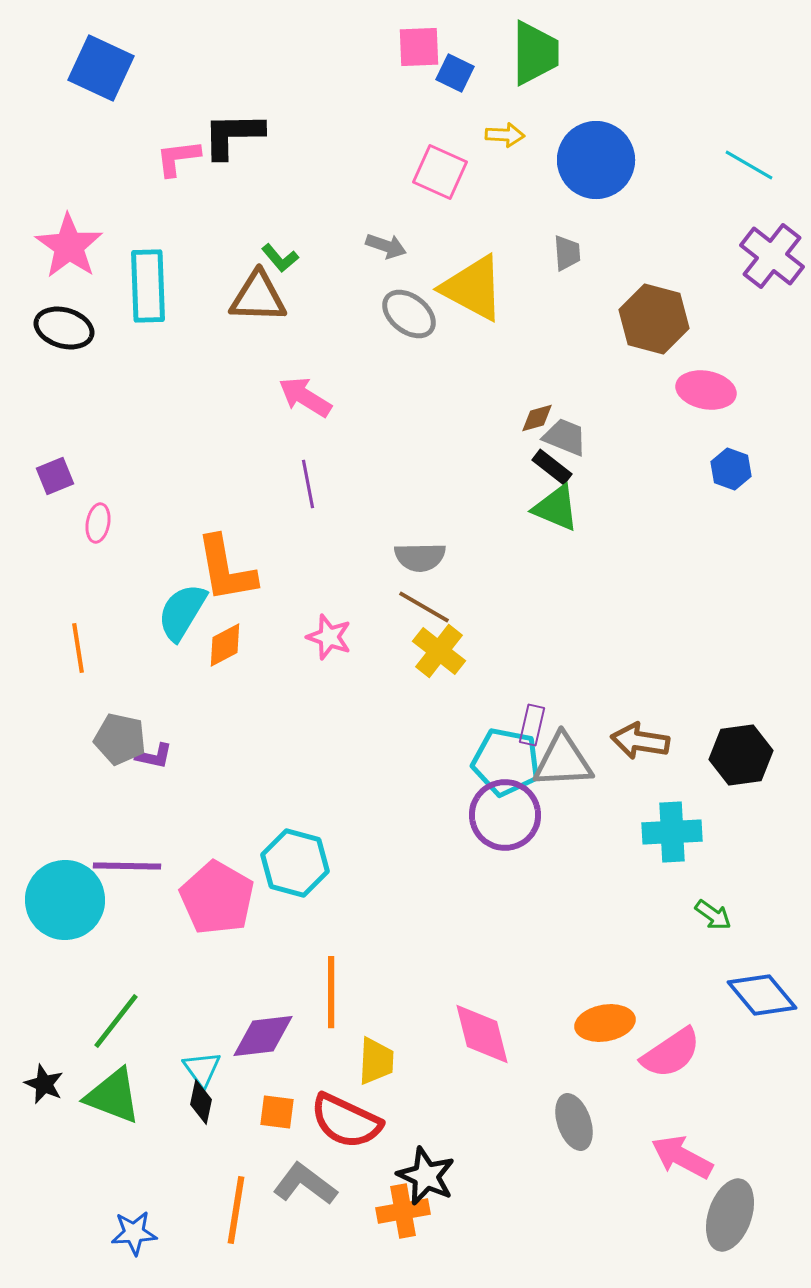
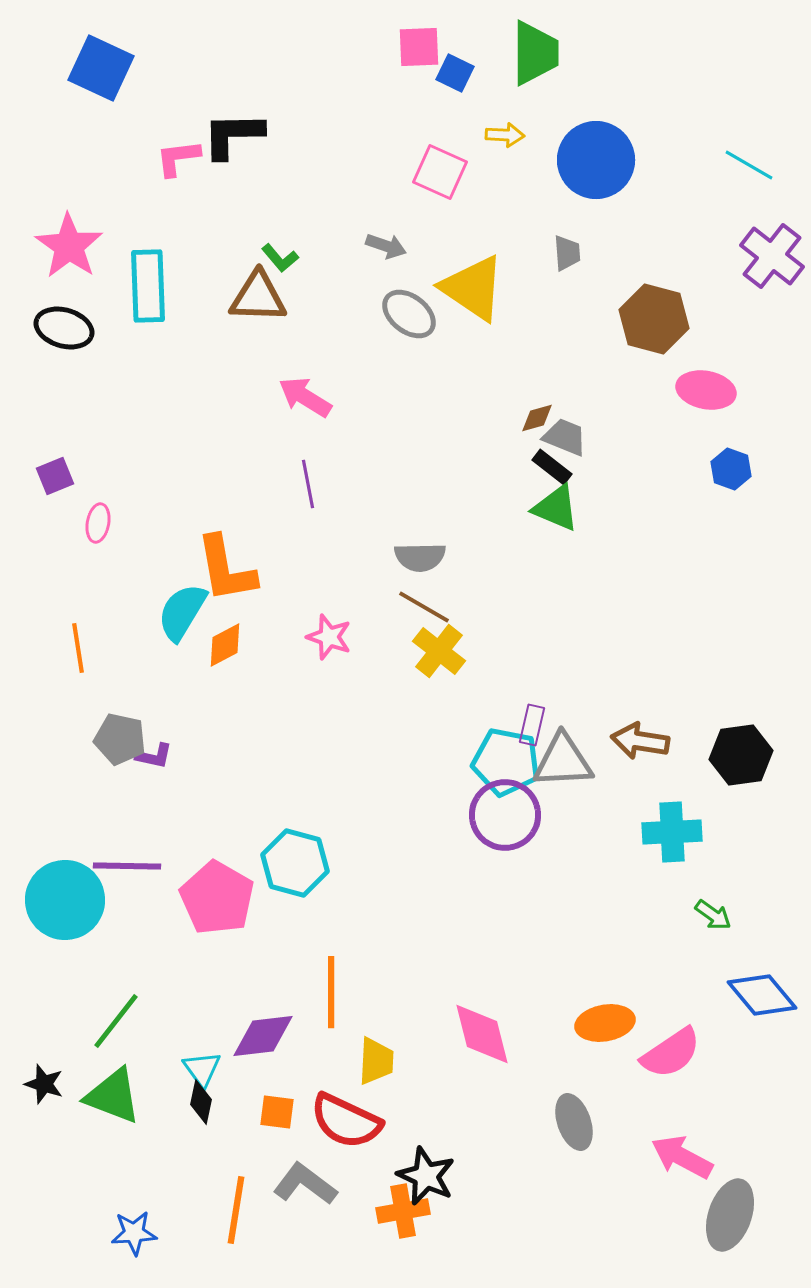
yellow triangle at (473, 288): rotated 6 degrees clockwise
black star at (44, 1084): rotated 6 degrees counterclockwise
